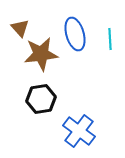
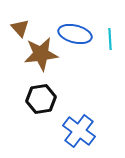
blue ellipse: rotated 60 degrees counterclockwise
